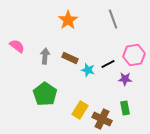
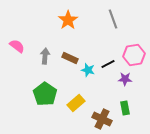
yellow rectangle: moved 4 px left, 7 px up; rotated 18 degrees clockwise
